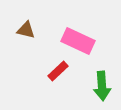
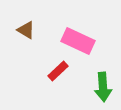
brown triangle: rotated 18 degrees clockwise
green arrow: moved 1 px right, 1 px down
